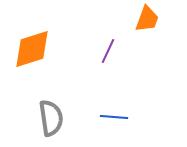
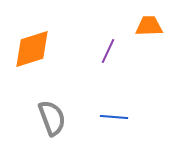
orange trapezoid: moved 2 px right, 7 px down; rotated 112 degrees counterclockwise
gray semicircle: moved 1 px right; rotated 12 degrees counterclockwise
